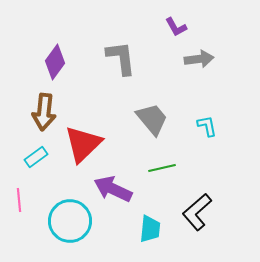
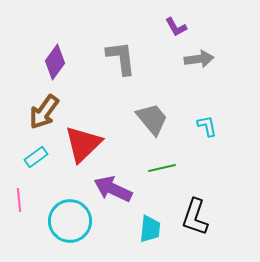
brown arrow: rotated 30 degrees clockwise
black L-shape: moved 2 px left, 5 px down; rotated 30 degrees counterclockwise
